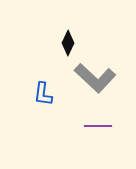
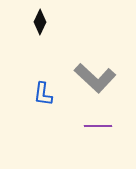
black diamond: moved 28 px left, 21 px up
